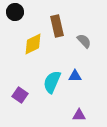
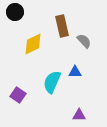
brown rectangle: moved 5 px right
blue triangle: moved 4 px up
purple square: moved 2 px left
